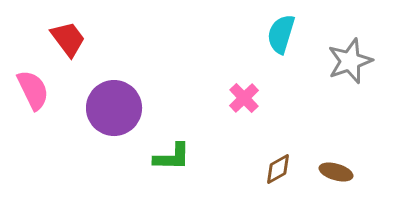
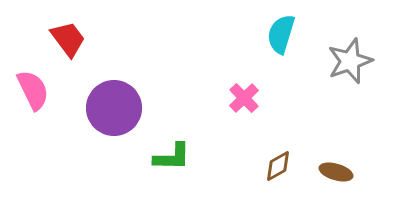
brown diamond: moved 3 px up
